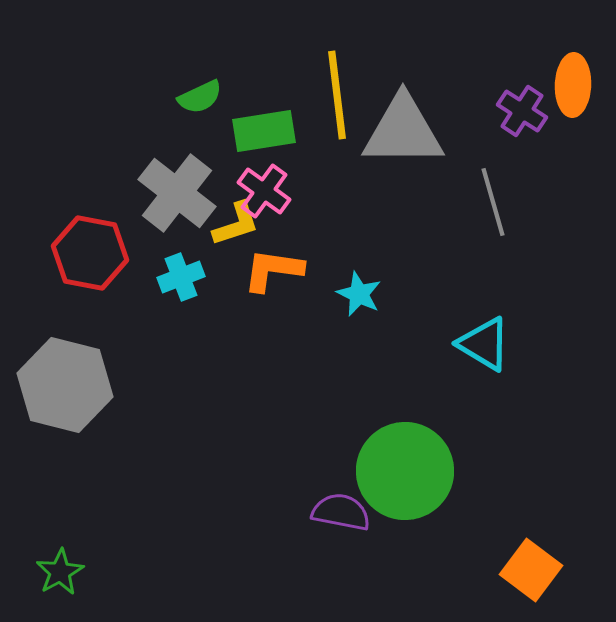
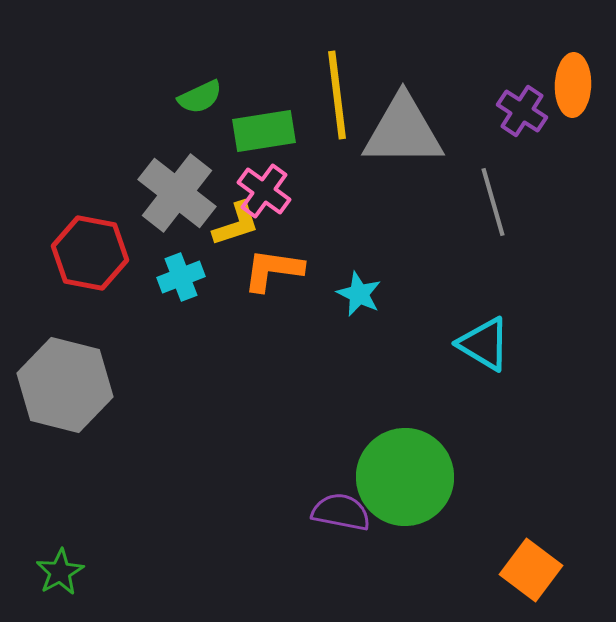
green circle: moved 6 px down
